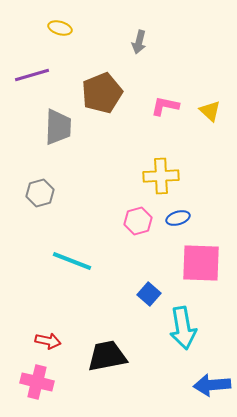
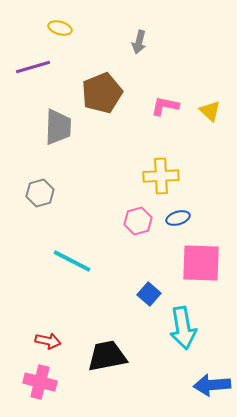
purple line: moved 1 px right, 8 px up
cyan line: rotated 6 degrees clockwise
pink cross: moved 3 px right
